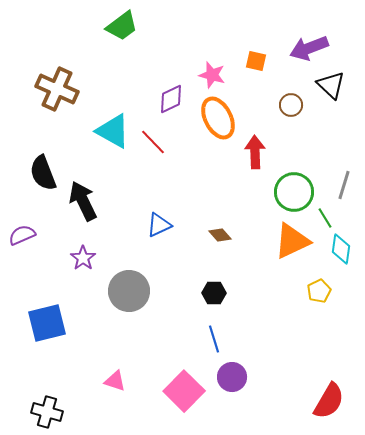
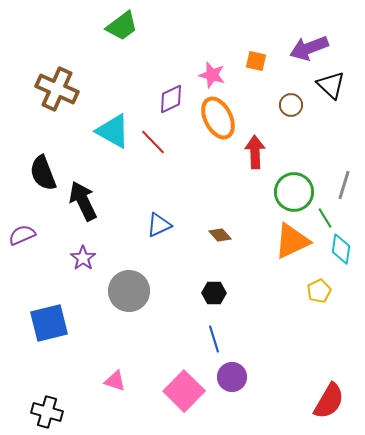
blue square: moved 2 px right
